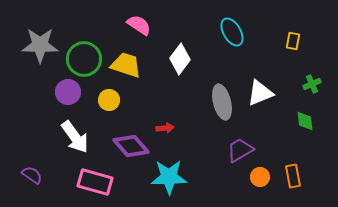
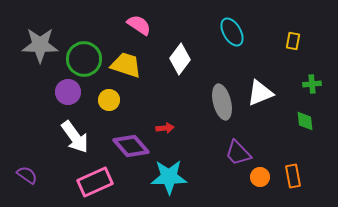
green cross: rotated 18 degrees clockwise
purple trapezoid: moved 2 px left, 3 px down; rotated 104 degrees counterclockwise
purple semicircle: moved 5 px left
pink rectangle: rotated 40 degrees counterclockwise
